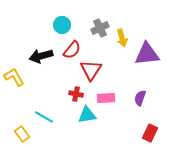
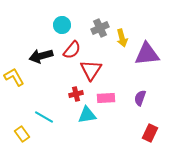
red cross: rotated 24 degrees counterclockwise
